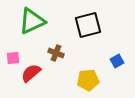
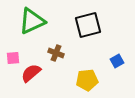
yellow pentagon: moved 1 px left
